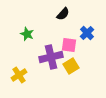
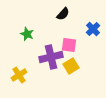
blue cross: moved 6 px right, 4 px up
